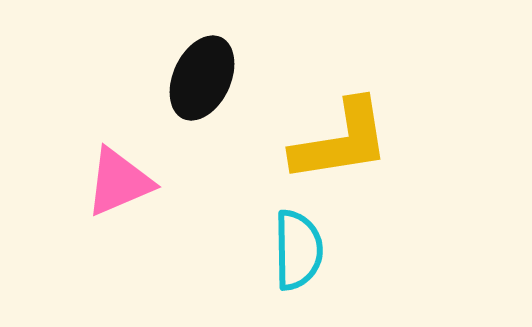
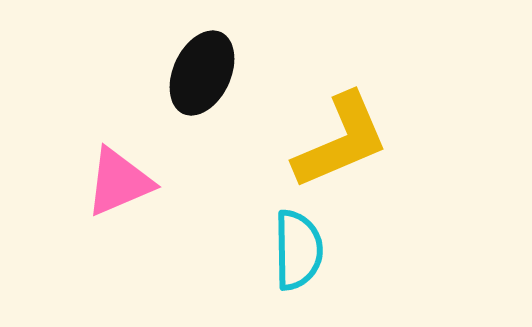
black ellipse: moved 5 px up
yellow L-shape: rotated 14 degrees counterclockwise
